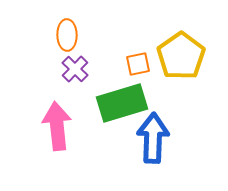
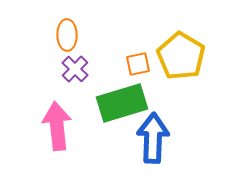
yellow pentagon: rotated 6 degrees counterclockwise
